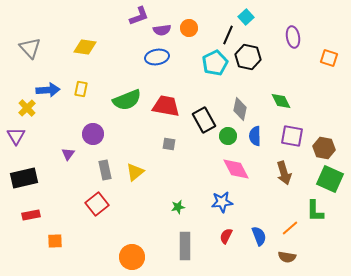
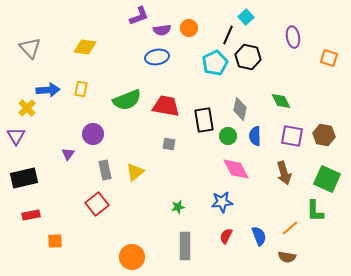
black rectangle at (204, 120): rotated 20 degrees clockwise
brown hexagon at (324, 148): moved 13 px up
green square at (330, 179): moved 3 px left
